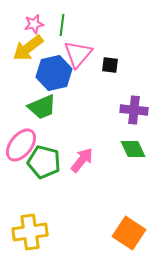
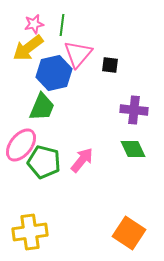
green trapezoid: rotated 44 degrees counterclockwise
